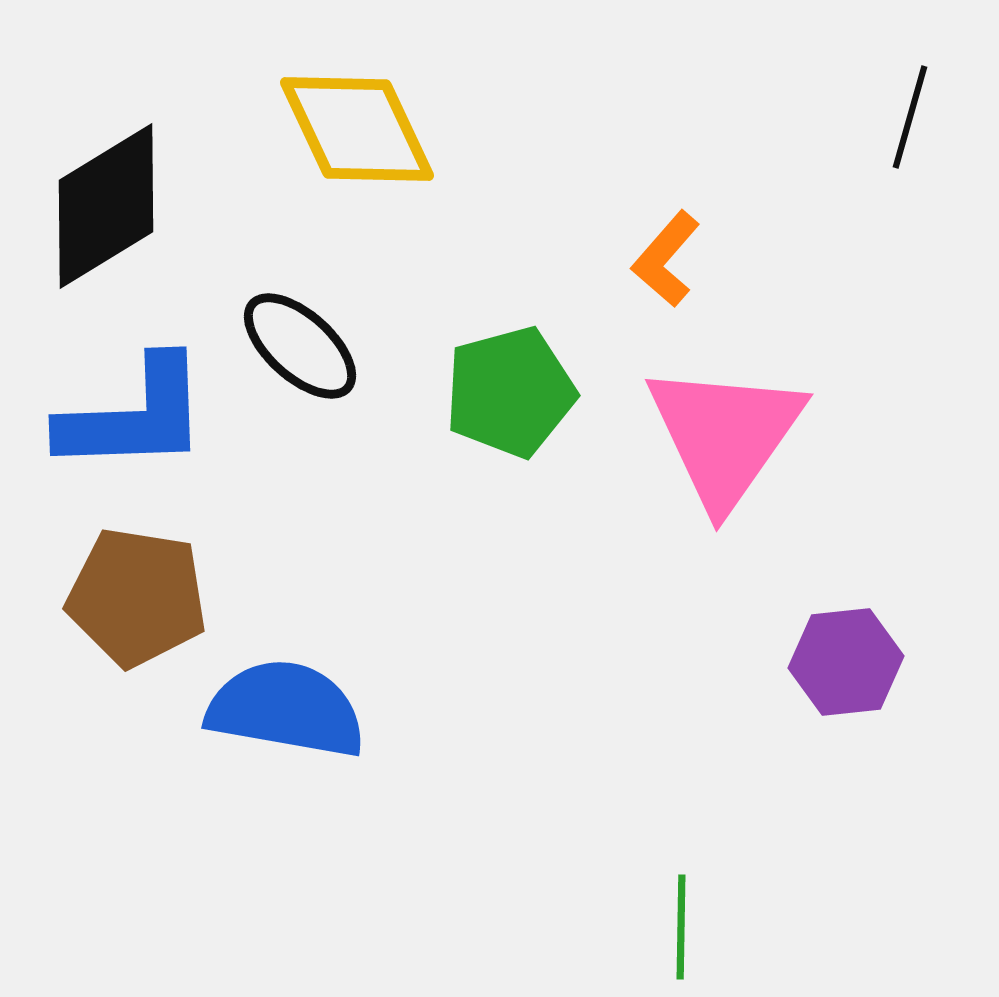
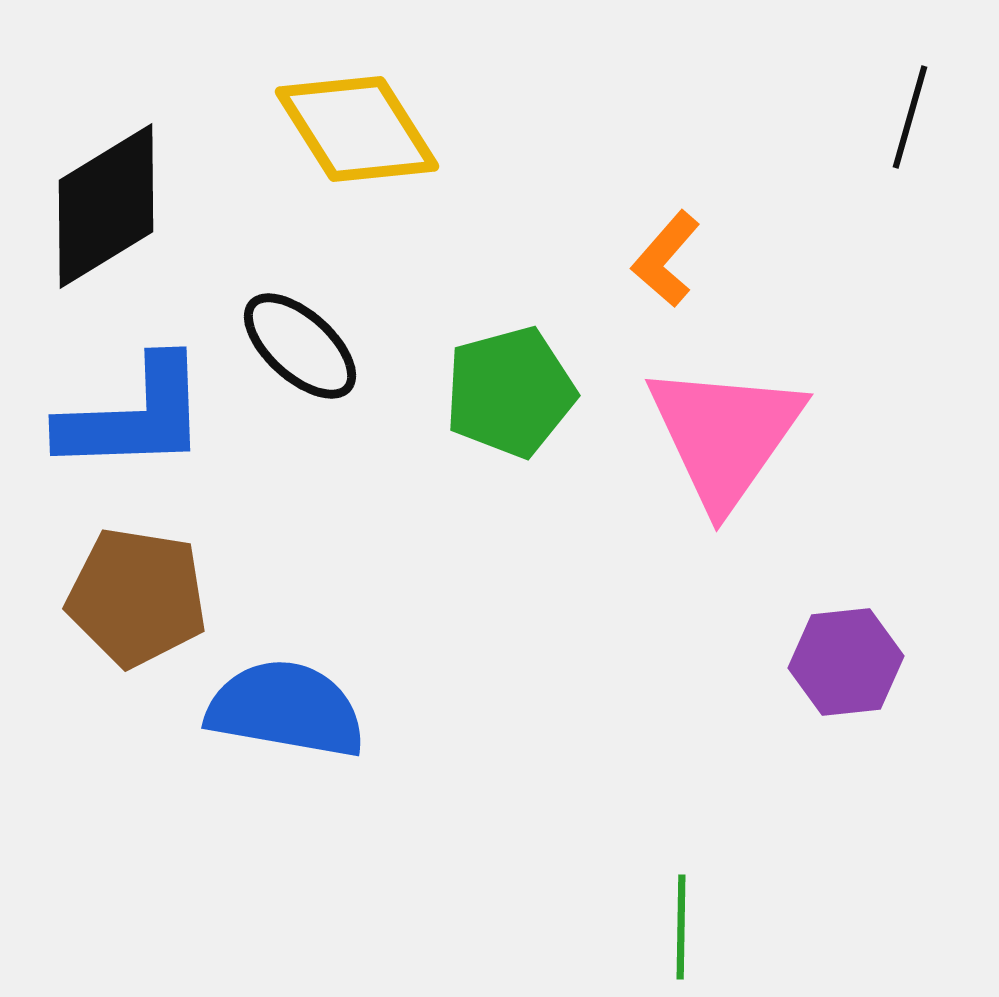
yellow diamond: rotated 7 degrees counterclockwise
